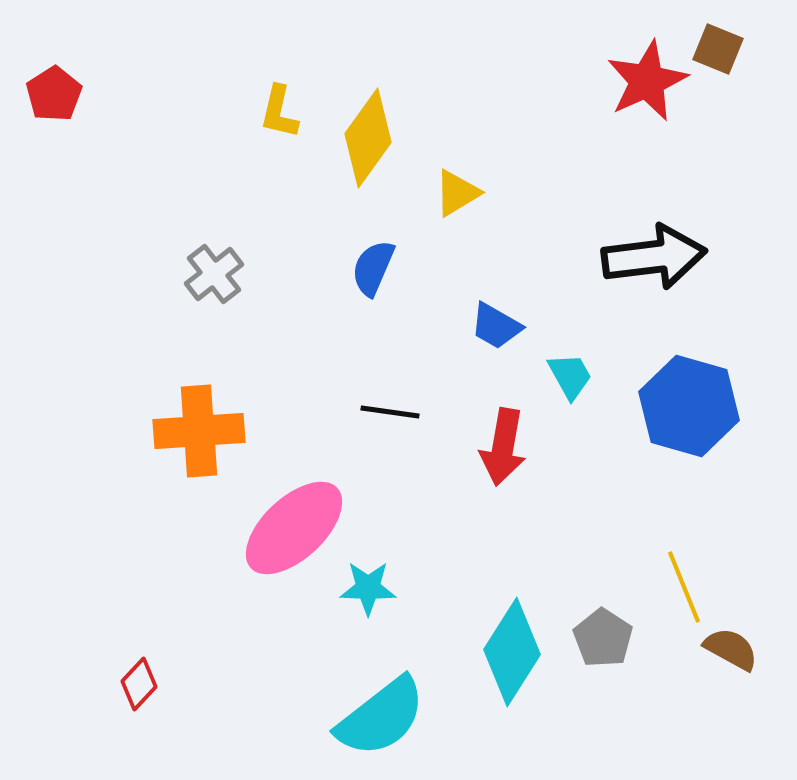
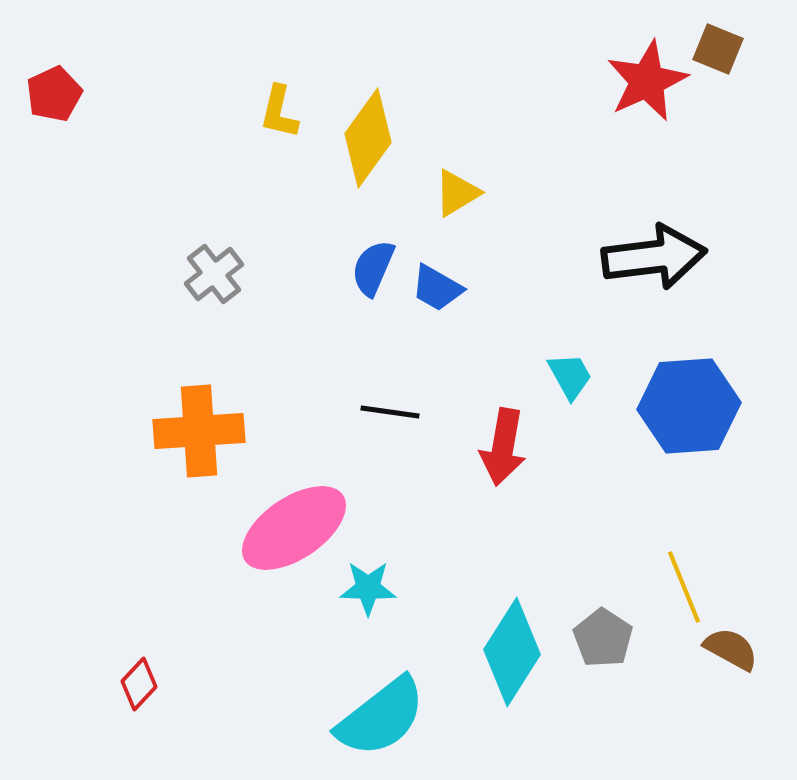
red pentagon: rotated 8 degrees clockwise
blue trapezoid: moved 59 px left, 38 px up
blue hexagon: rotated 20 degrees counterclockwise
pink ellipse: rotated 9 degrees clockwise
